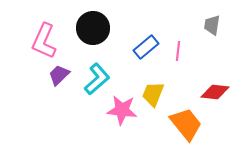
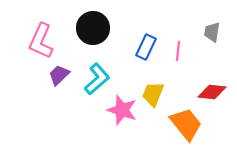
gray trapezoid: moved 7 px down
pink L-shape: moved 3 px left
blue rectangle: rotated 25 degrees counterclockwise
red diamond: moved 3 px left
pink star: rotated 12 degrees clockwise
